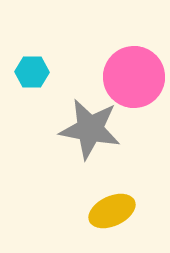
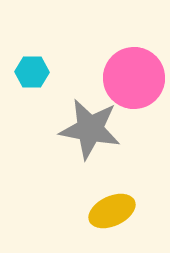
pink circle: moved 1 px down
